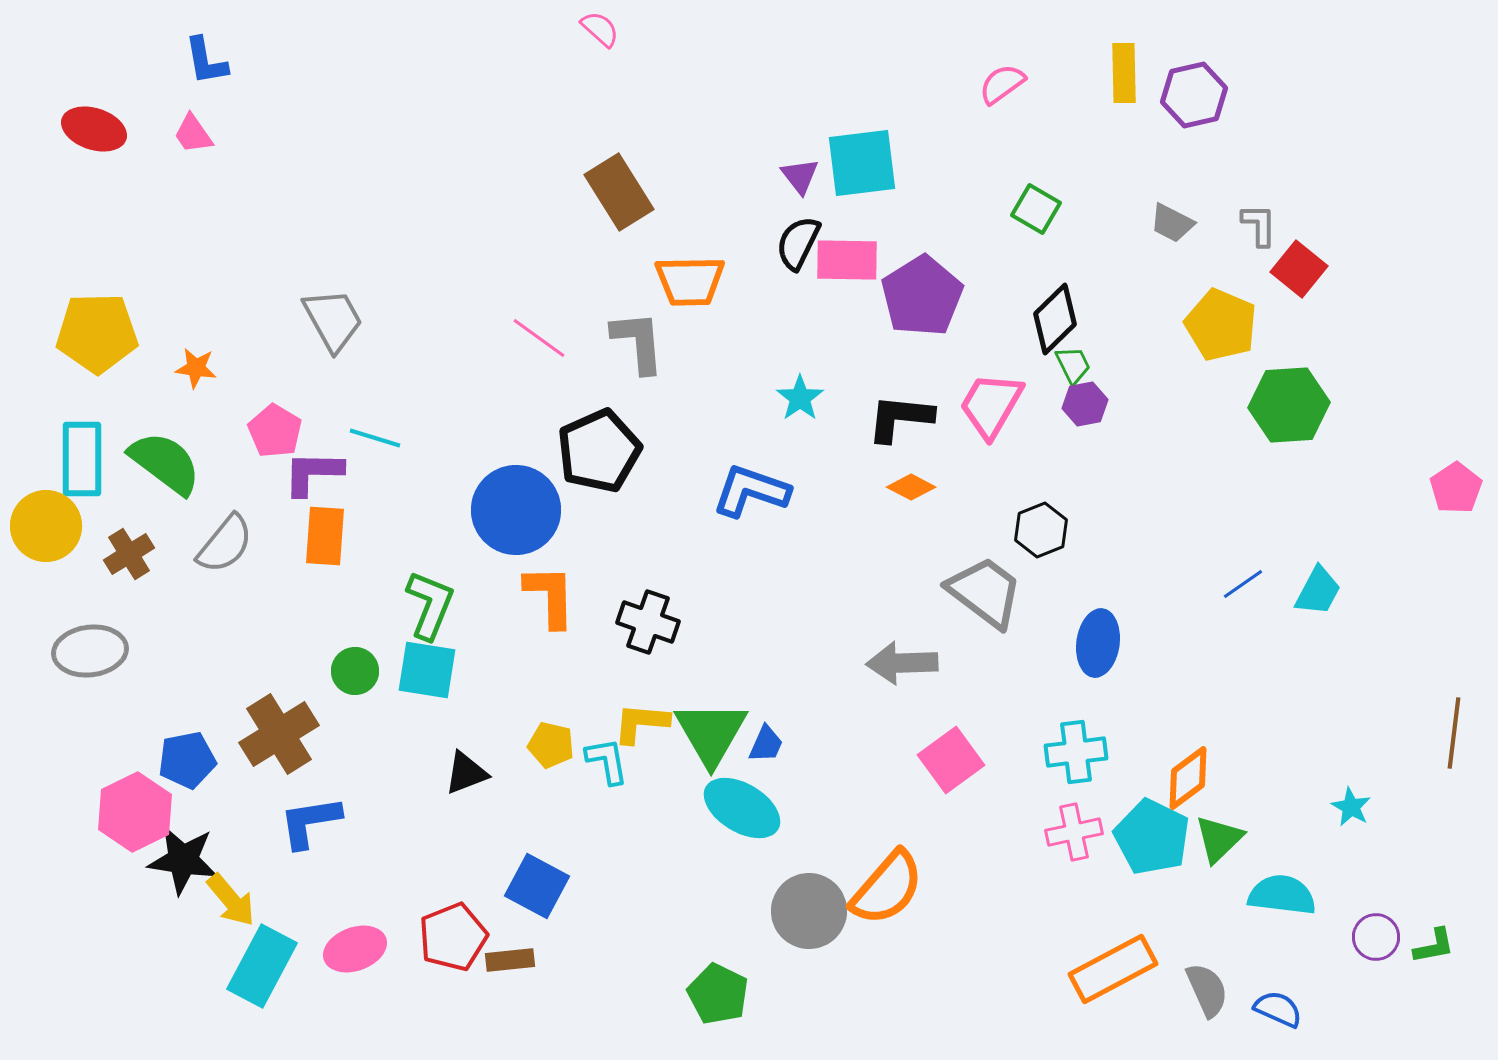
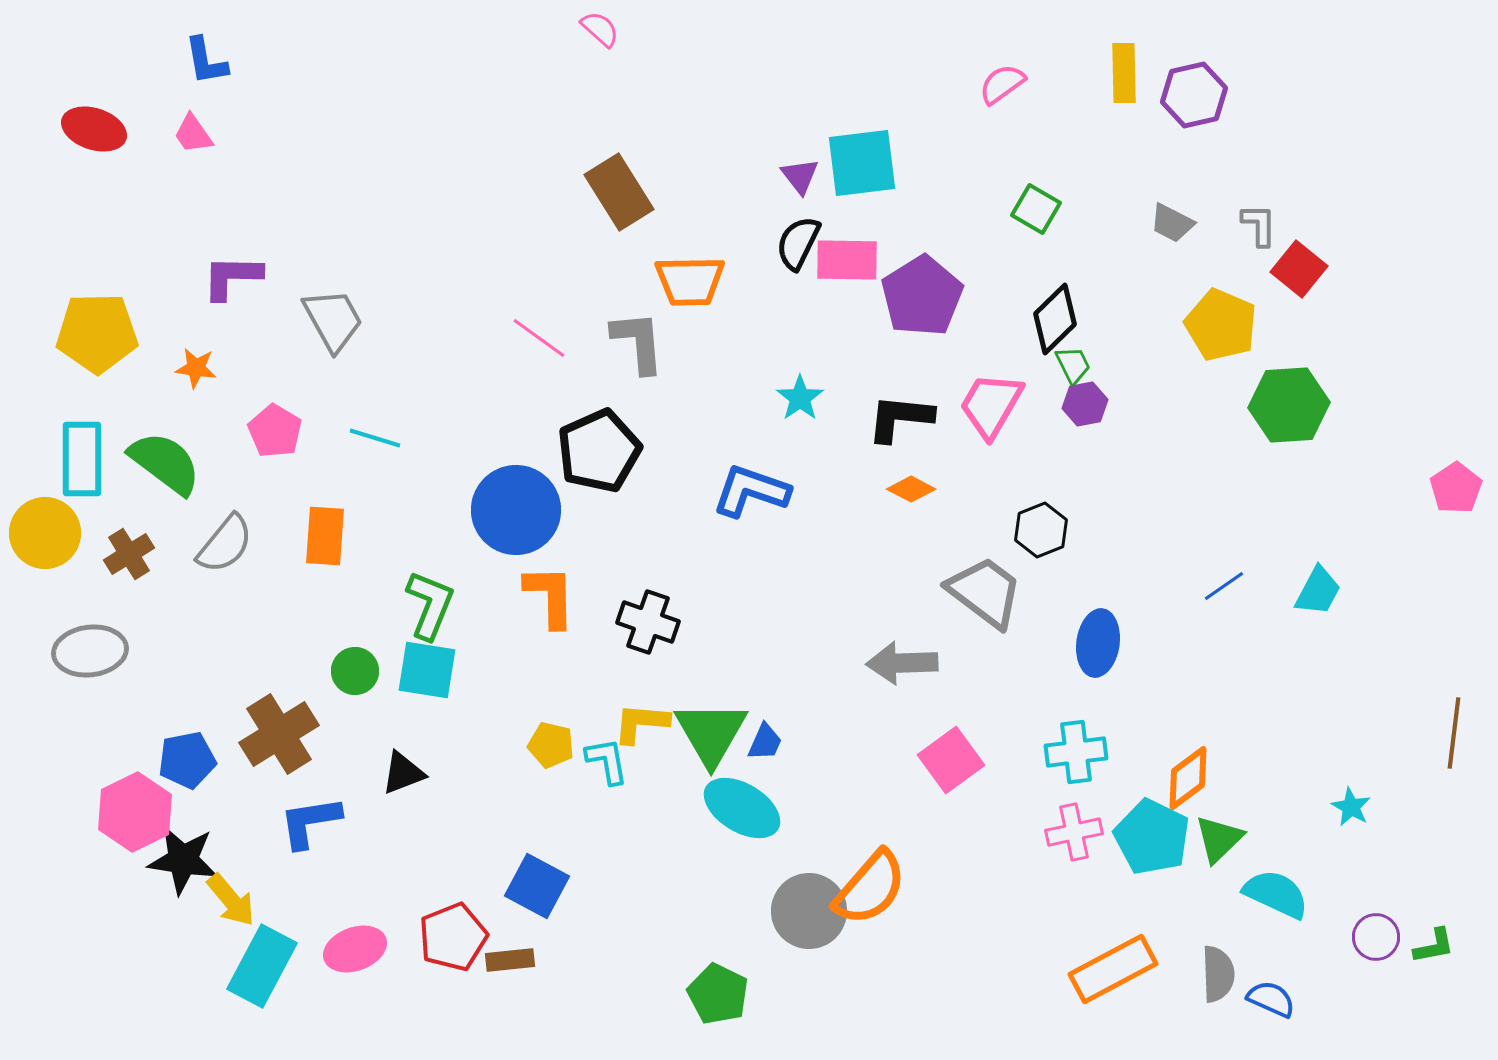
purple L-shape at (313, 473): moved 81 px left, 196 px up
orange diamond at (911, 487): moved 2 px down
yellow circle at (46, 526): moved 1 px left, 7 px down
blue line at (1243, 584): moved 19 px left, 2 px down
blue trapezoid at (766, 744): moved 1 px left, 2 px up
black triangle at (466, 773): moved 63 px left
orange semicircle at (887, 888): moved 17 px left
cyan semicircle at (1282, 895): moved 6 px left, 1 px up; rotated 18 degrees clockwise
gray semicircle at (1207, 990): moved 11 px right, 16 px up; rotated 22 degrees clockwise
blue semicircle at (1278, 1009): moved 7 px left, 10 px up
